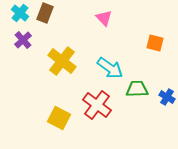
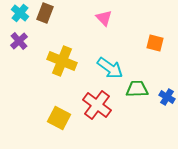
purple cross: moved 4 px left, 1 px down
yellow cross: rotated 16 degrees counterclockwise
